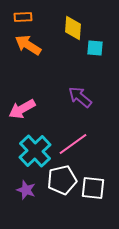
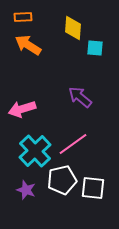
pink arrow: rotated 12 degrees clockwise
